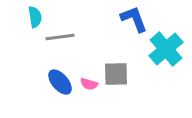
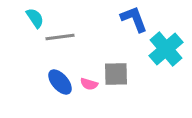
cyan semicircle: moved 1 px down; rotated 25 degrees counterclockwise
